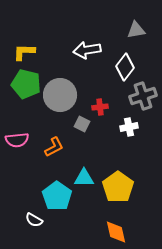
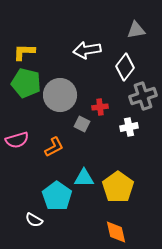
green pentagon: moved 1 px up
pink semicircle: rotated 10 degrees counterclockwise
